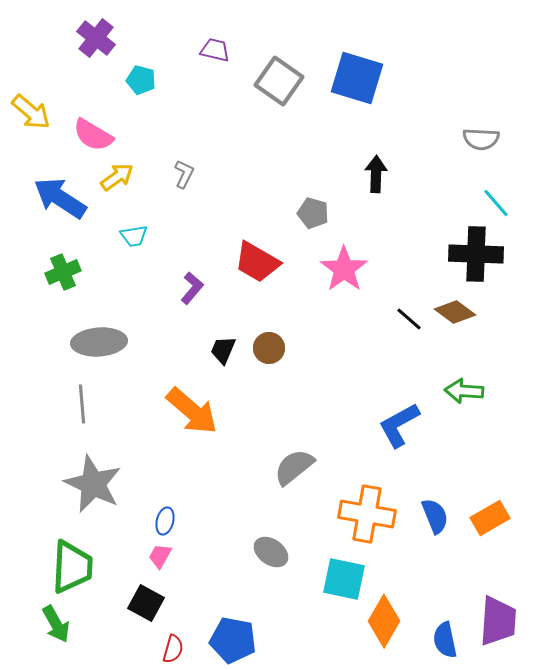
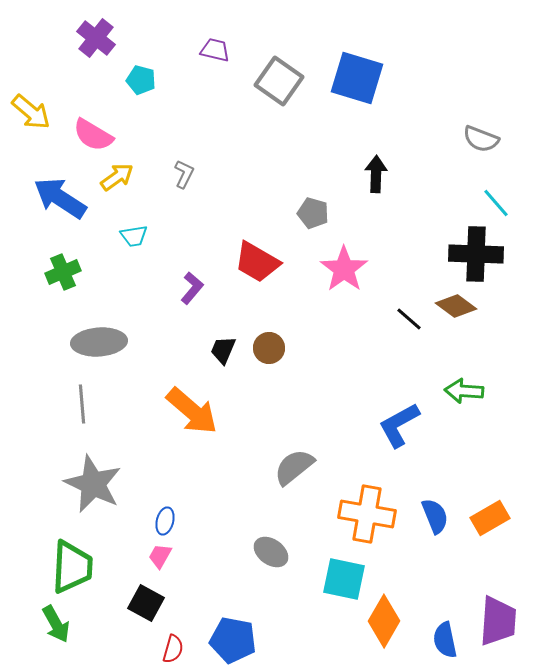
gray semicircle at (481, 139): rotated 18 degrees clockwise
brown diamond at (455, 312): moved 1 px right, 6 px up
